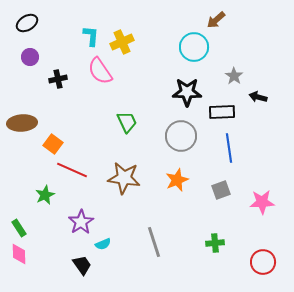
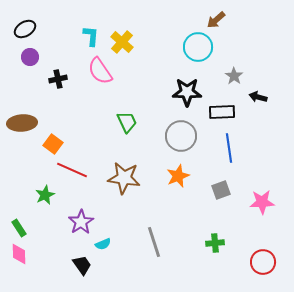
black ellipse: moved 2 px left, 6 px down
yellow cross: rotated 25 degrees counterclockwise
cyan circle: moved 4 px right
orange star: moved 1 px right, 4 px up
